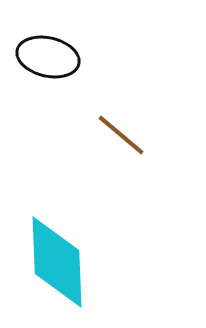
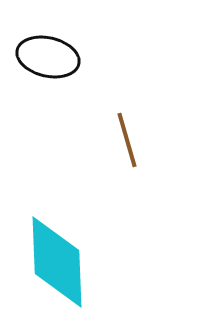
brown line: moved 6 px right, 5 px down; rotated 34 degrees clockwise
